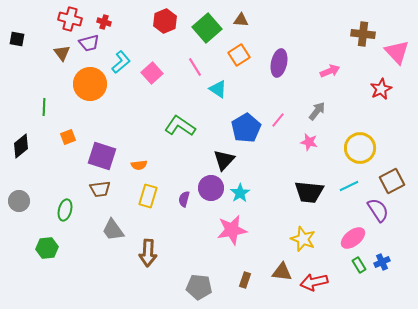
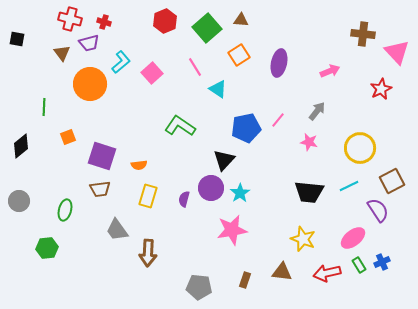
blue pentagon at (246, 128): rotated 20 degrees clockwise
gray trapezoid at (113, 230): moved 4 px right
red arrow at (314, 282): moved 13 px right, 9 px up
